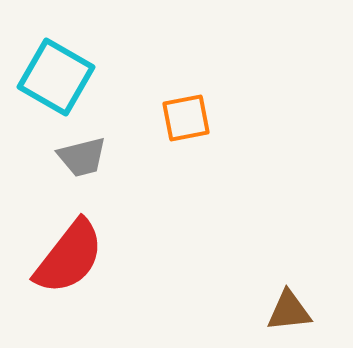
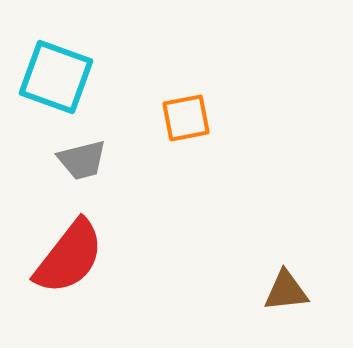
cyan square: rotated 10 degrees counterclockwise
gray trapezoid: moved 3 px down
brown triangle: moved 3 px left, 20 px up
